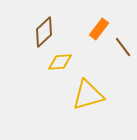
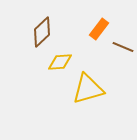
brown diamond: moved 2 px left
brown line: rotated 30 degrees counterclockwise
yellow triangle: moved 6 px up
